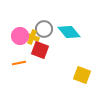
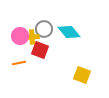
yellow cross: rotated 24 degrees counterclockwise
